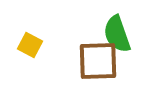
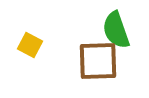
green semicircle: moved 1 px left, 4 px up
